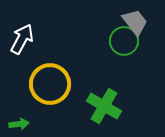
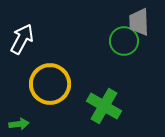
gray trapezoid: moved 4 px right; rotated 144 degrees counterclockwise
